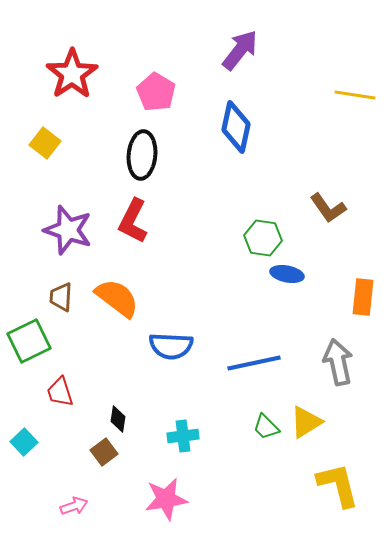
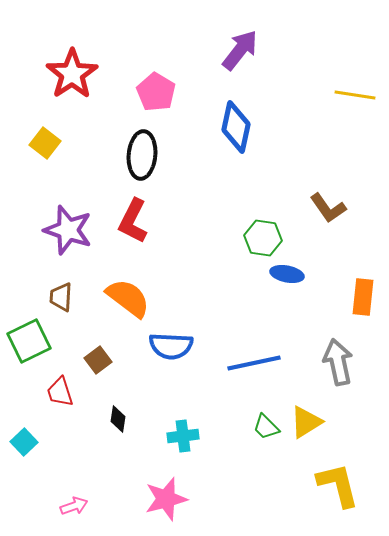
orange semicircle: moved 11 px right
brown square: moved 6 px left, 92 px up
pink star: rotated 6 degrees counterclockwise
